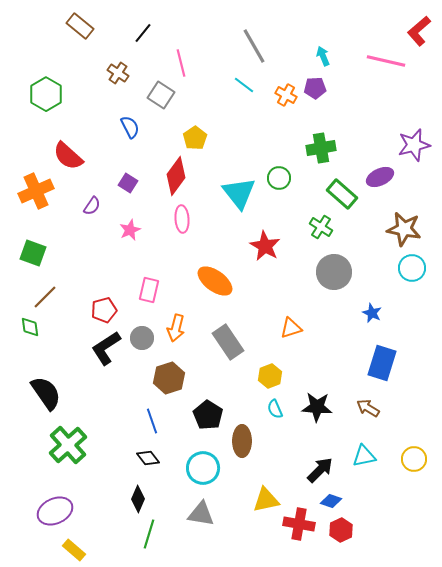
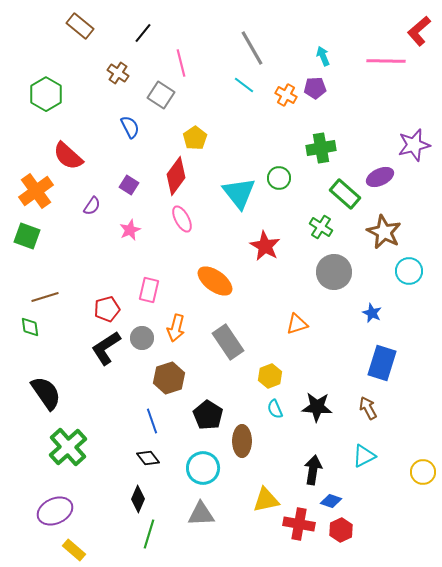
gray line at (254, 46): moved 2 px left, 2 px down
pink line at (386, 61): rotated 12 degrees counterclockwise
purple square at (128, 183): moved 1 px right, 2 px down
orange cross at (36, 191): rotated 12 degrees counterclockwise
green rectangle at (342, 194): moved 3 px right
pink ellipse at (182, 219): rotated 24 degrees counterclockwise
brown star at (404, 229): moved 20 px left, 3 px down; rotated 16 degrees clockwise
green square at (33, 253): moved 6 px left, 17 px up
cyan circle at (412, 268): moved 3 px left, 3 px down
brown line at (45, 297): rotated 28 degrees clockwise
red pentagon at (104, 310): moved 3 px right, 1 px up
orange triangle at (291, 328): moved 6 px right, 4 px up
brown arrow at (368, 408): rotated 30 degrees clockwise
green cross at (68, 445): moved 2 px down
cyan triangle at (364, 456): rotated 15 degrees counterclockwise
yellow circle at (414, 459): moved 9 px right, 13 px down
black arrow at (320, 470): moved 7 px left; rotated 36 degrees counterclockwise
gray triangle at (201, 514): rotated 12 degrees counterclockwise
